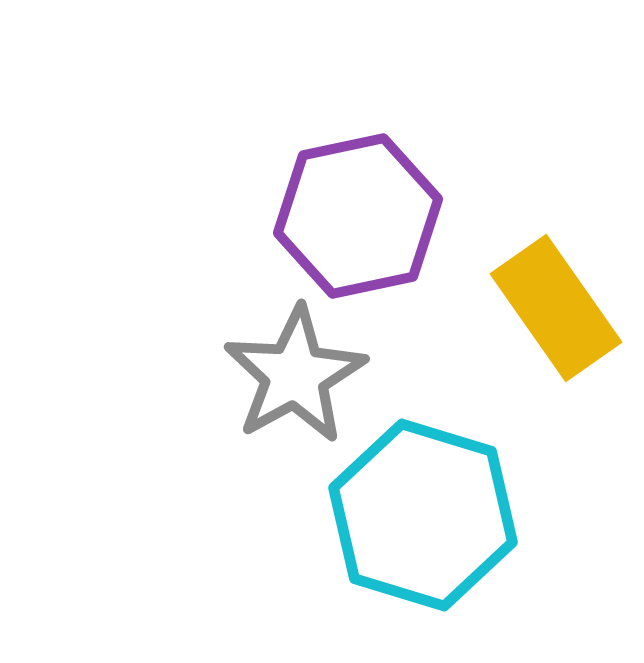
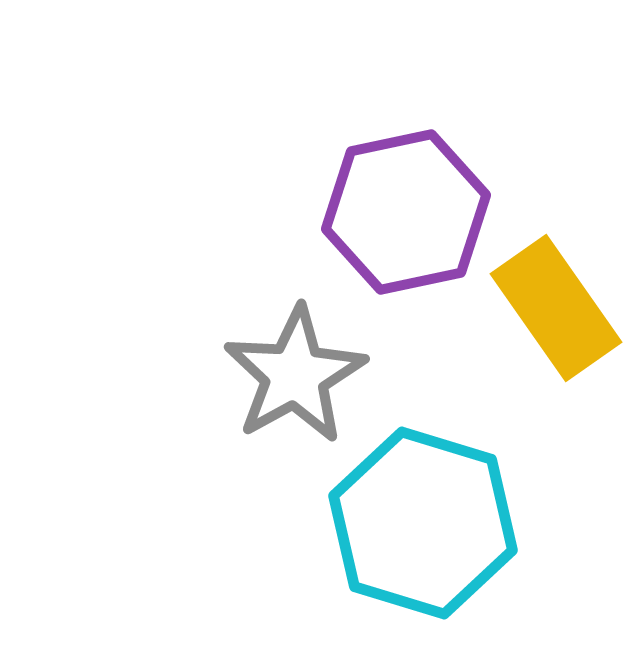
purple hexagon: moved 48 px right, 4 px up
cyan hexagon: moved 8 px down
